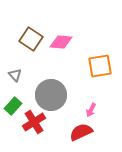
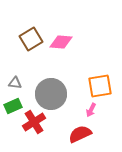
brown square: rotated 25 degrees clockwise
orange square: moved 20 px down
gray triangle: moved 8 px down; rotated 40 degrees counterclockwise
gray circle: moved 1 px up
green rectangle: rotated 24 degrees clockwise
red semicircle: moved 1 px left, 2 px down
